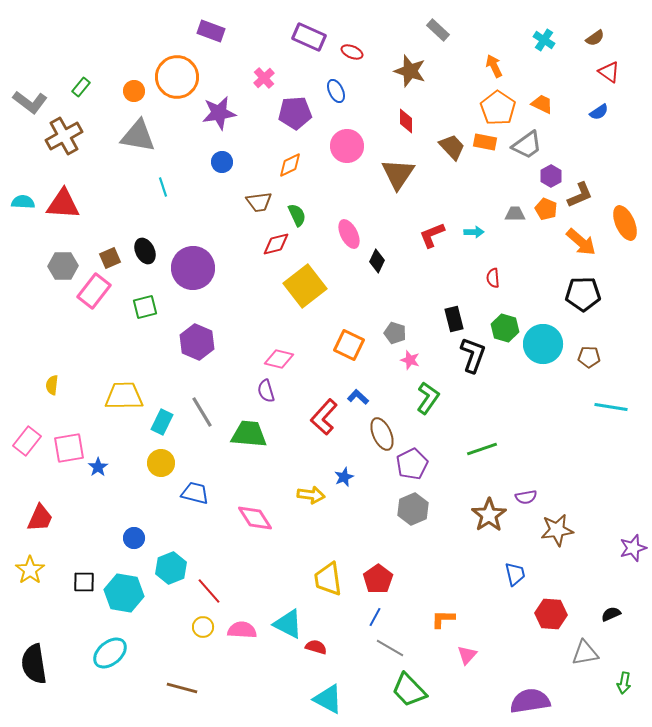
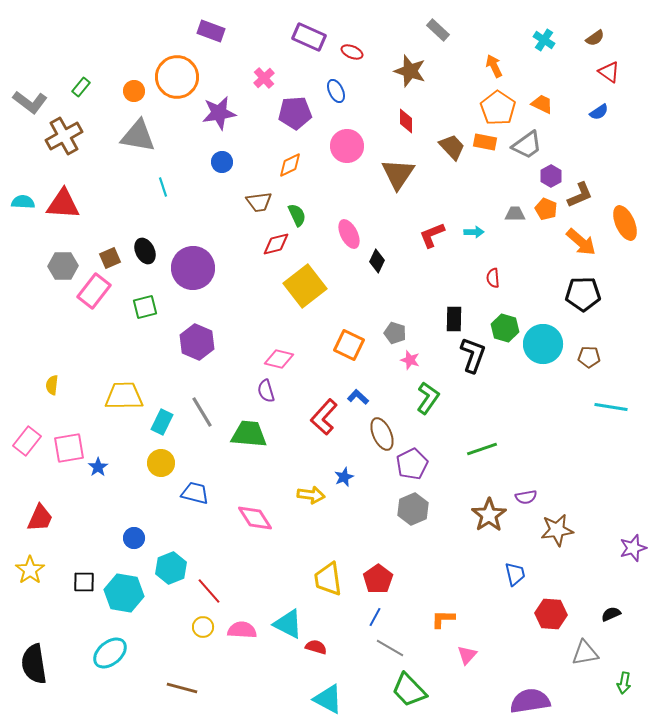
black rectangle at (454, 319): rotated 15 degrees clockwise
